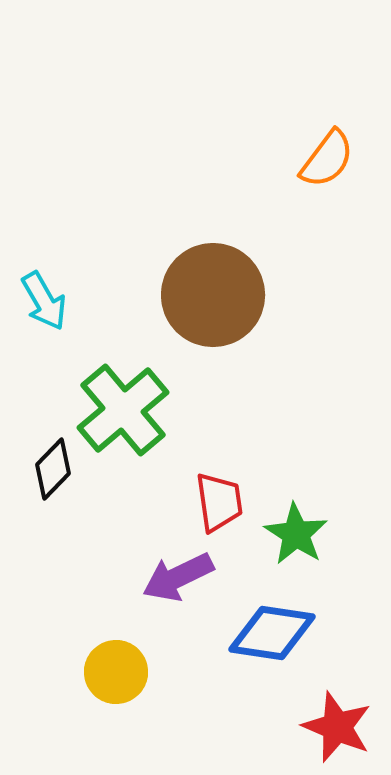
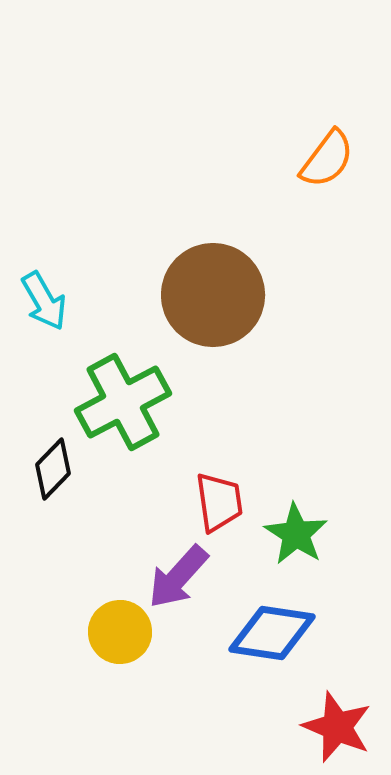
green cross: moved 8 px up; rotated 12 degrees clockwise
purple arrow: rotated 22 degrees counterclockwise
yellow circle: moved 4 px right, 40 px up
